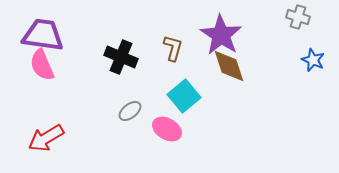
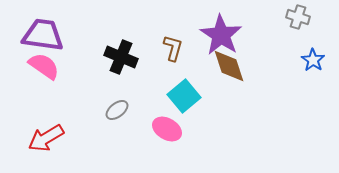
blue star: rotated 10 degrees clockwise
pink semicircle: moved 2 px right, 1 px down; rotated 148 degrees clockwise
gray ellipse: moved 13 px left, 1 px up
